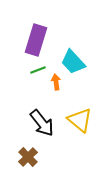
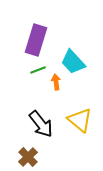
black arrow: moved 1 px left, 1 px down
